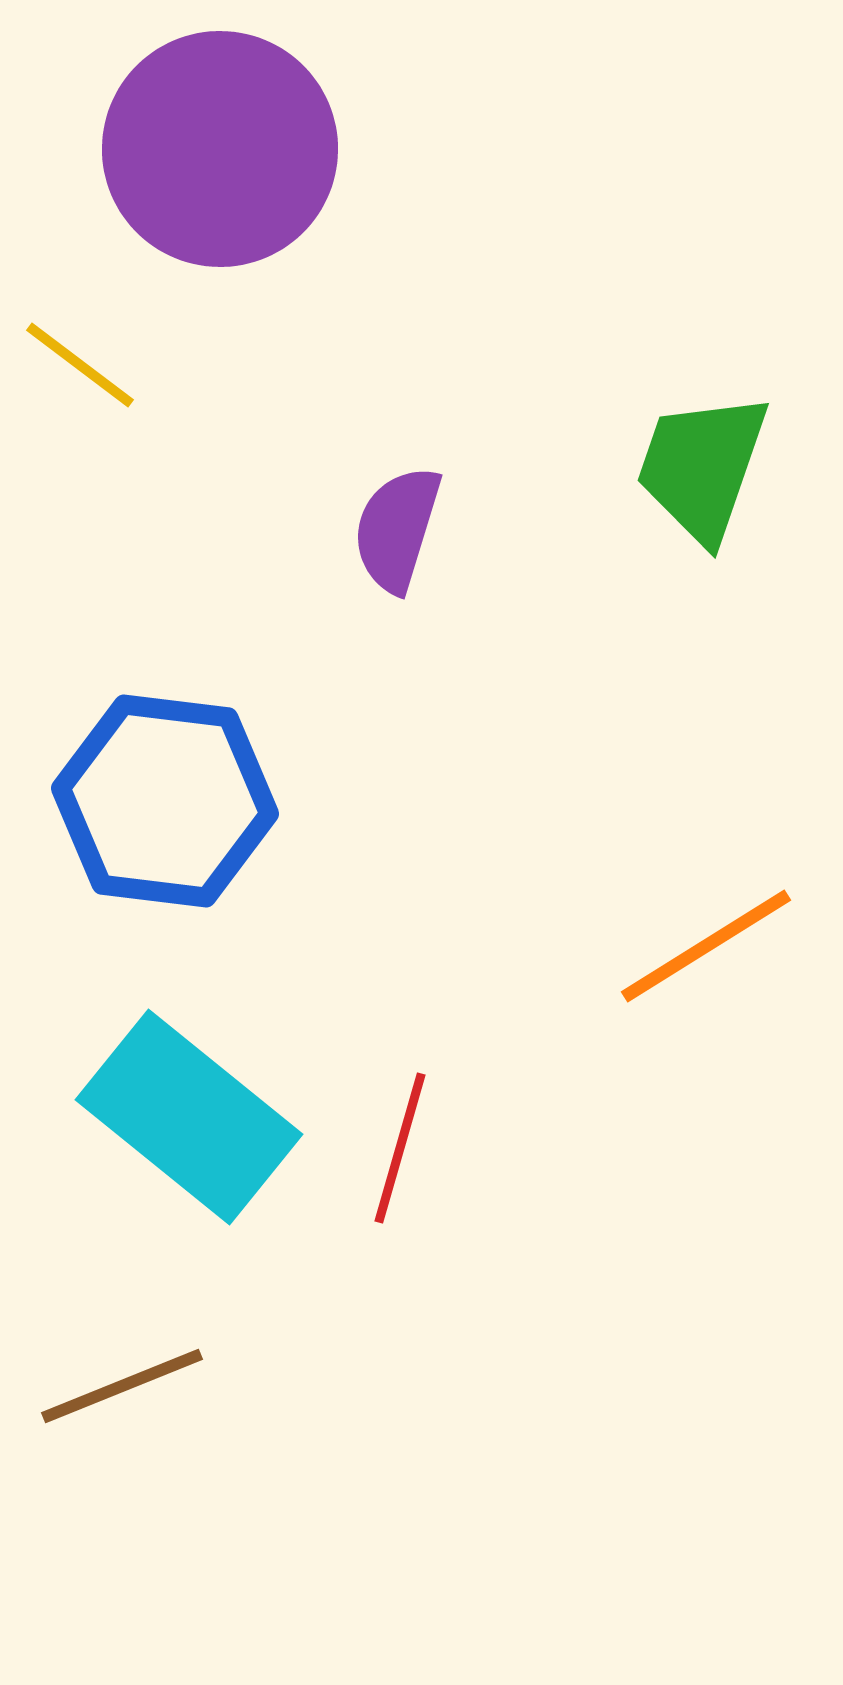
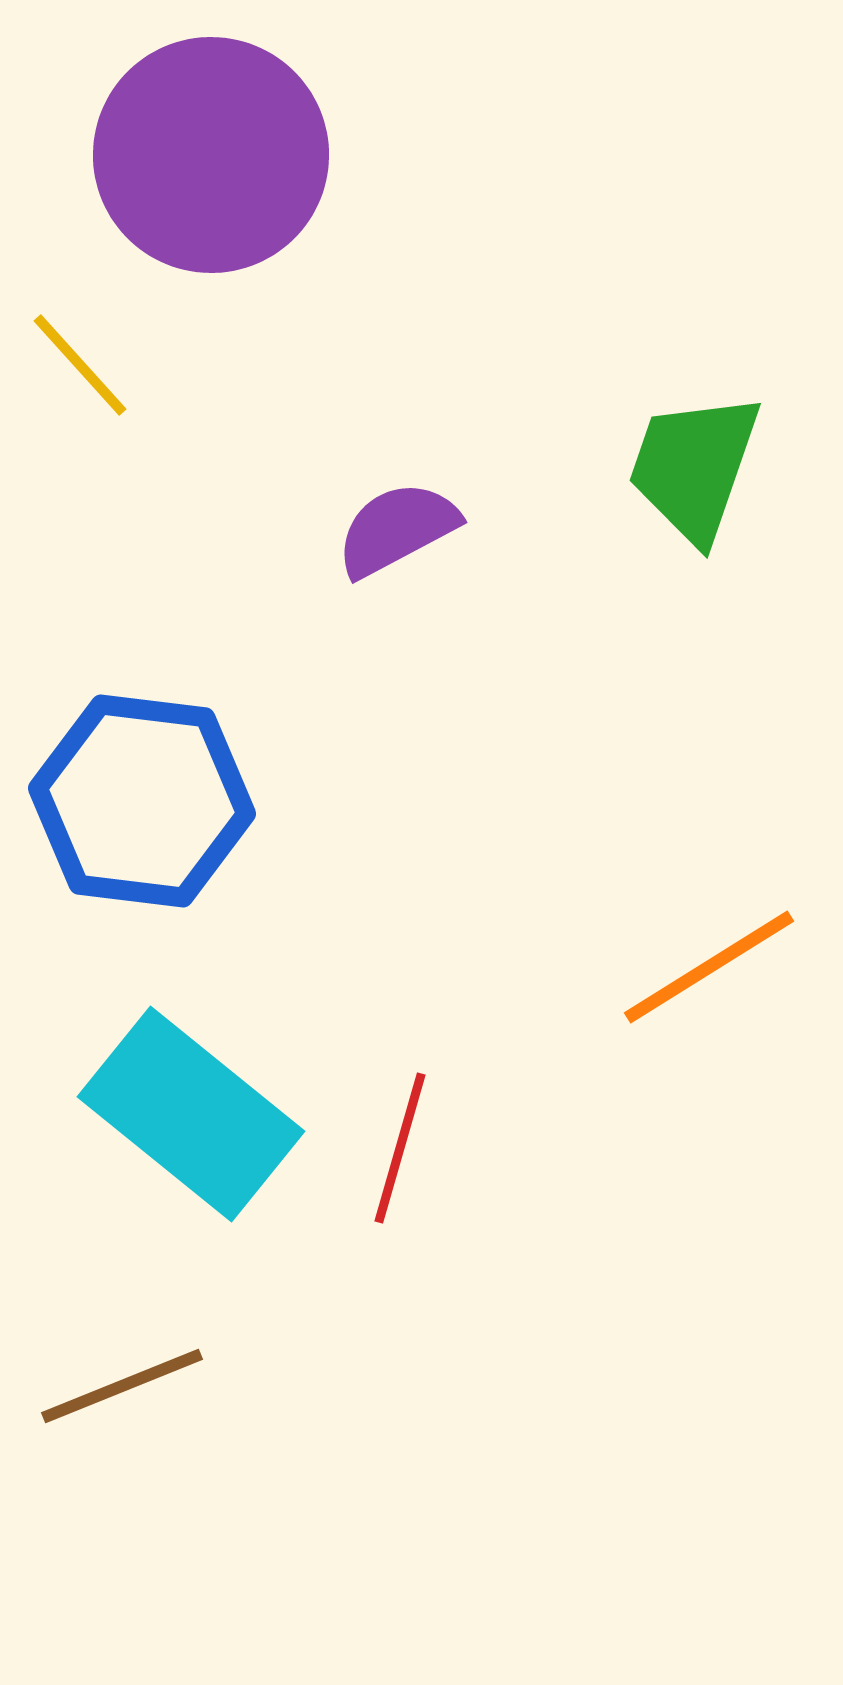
purple circle: moved 9 px left, 6 px down
yellow line: rotated 11 degrees clockwise
green trapezoid: moved 8 px left
purple semicircle: rotated 45 degrees clockwise
blue hexagon: moved 23 px left
orange line: moved 3 px right, 21 px down
cyan rectangle: moved 2 px right, 3 px up
